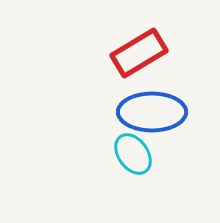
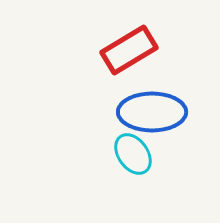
red rectangle: moved 10 px left, 3 px up
